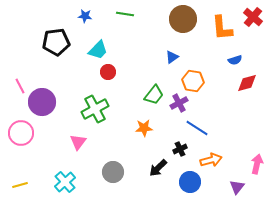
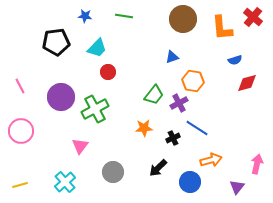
green line: moved 1 px left, 2 px down
cyan trapezoid: moved 1 px left, 2 px up
blue triangle: rotated 16 degrees clockwise
purple circle: moved 19 px right, 5 px up
pink circle: moved 2 px up
pink triangle: moved 2 px right, 4 px down
black cross: moved 7 px left, 11 px up
